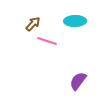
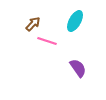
cyan ellipse: rotated 60 degrees counterclockwise
purple semicircle: moved 13 px up; rotated 108 degrees clockwise
